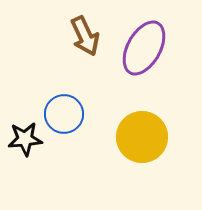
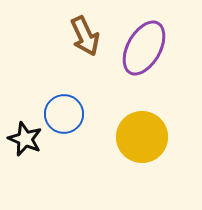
black star: rotated 28 degrees clockwise
